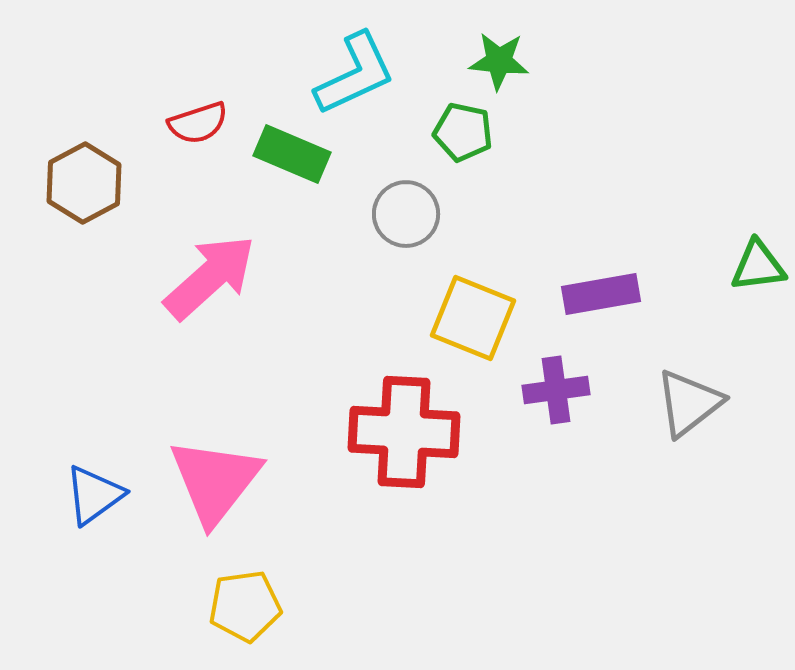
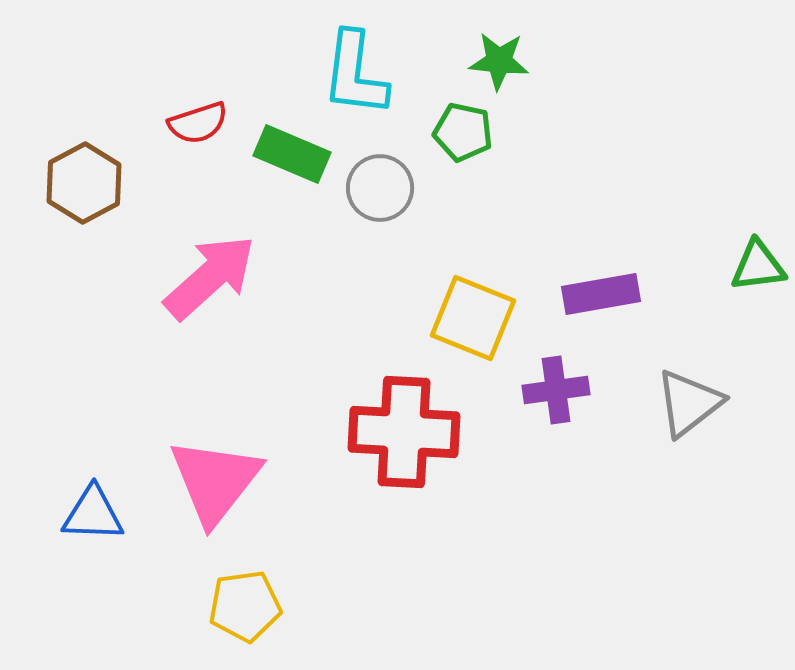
cyan L-shape: rotated 122 degrees clockwise
gray circle: moved 26 px left, 26 px up
blue triangle: moved 1 px left, 19 px down; rotated 38 degrees clockwise
